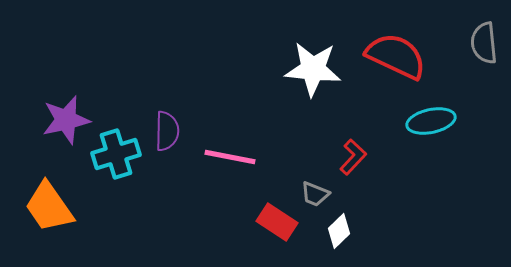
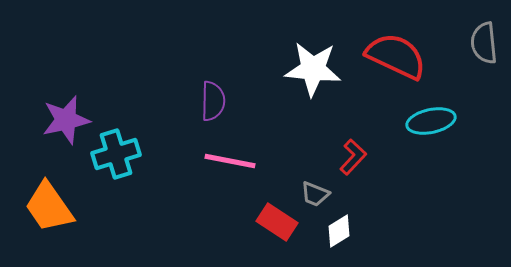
purple semicircle: moved 46 px right, 30 px up
pink line: moved 4 px down
white diamond: rotated 12 degrees clockwise
